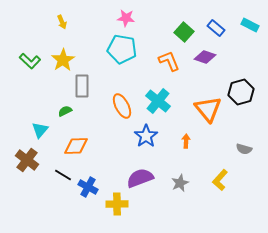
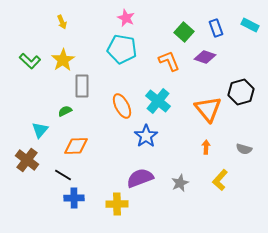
pink star: rotated 18 degrees clockwise
blue rectangle: rotated 30 degrees clockwise
orange arrow: moved 20 px right, 6 px down
blue cross: moved 14 px left, 11 px down; rotated 30 degrees counterclockwise
